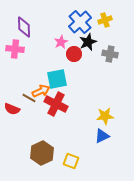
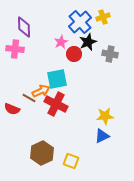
yellow cross: moved 2 px left, 3 px up
